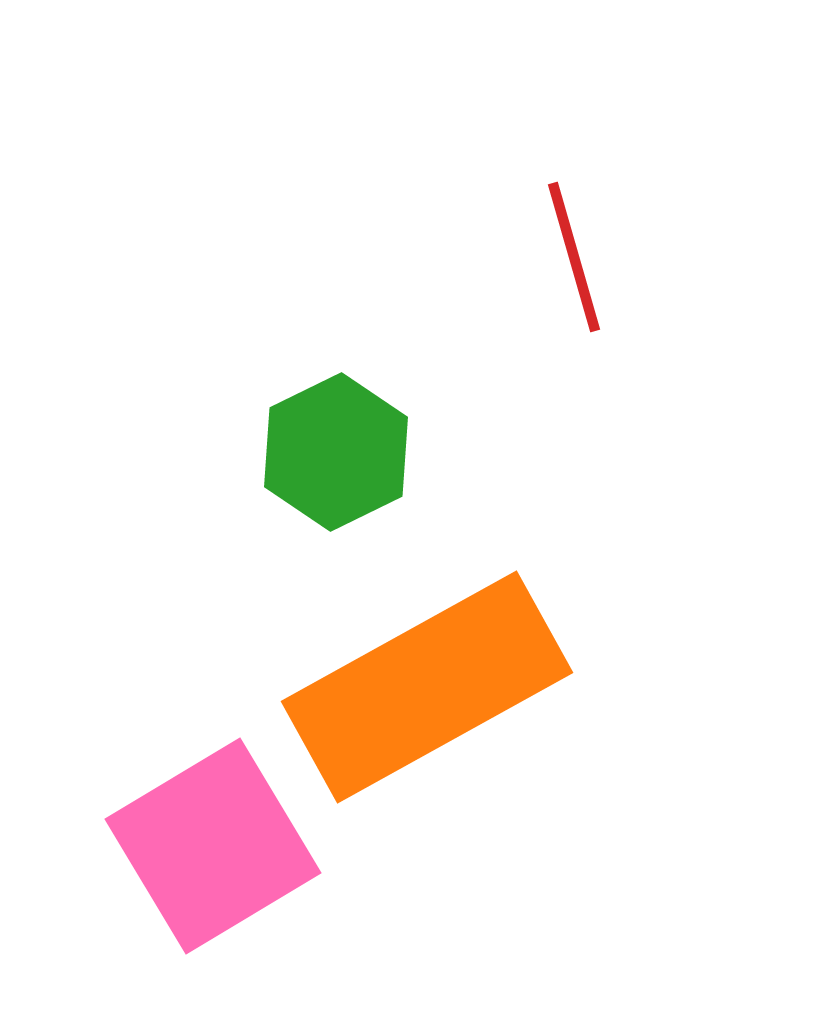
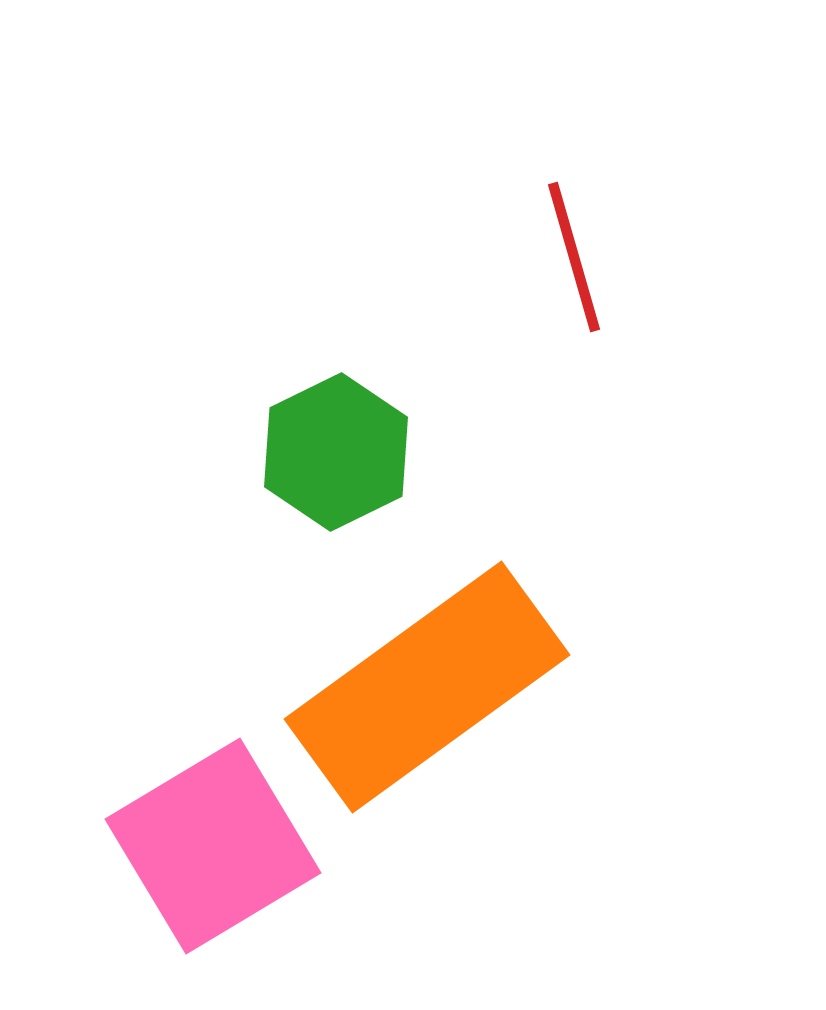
orange rectangle: rotated 7 degrees counterclockwise
